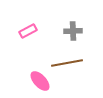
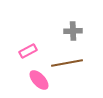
pink rectangle: moved 20 px down
pink ellipse: moved 1 px left, 1 px up
